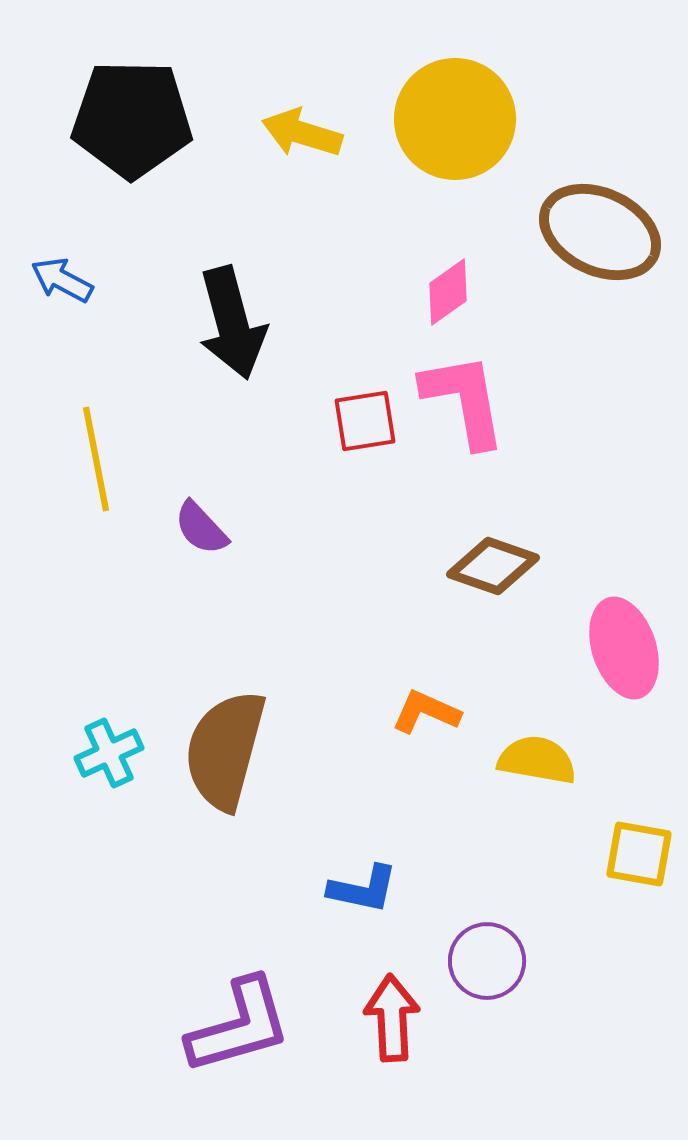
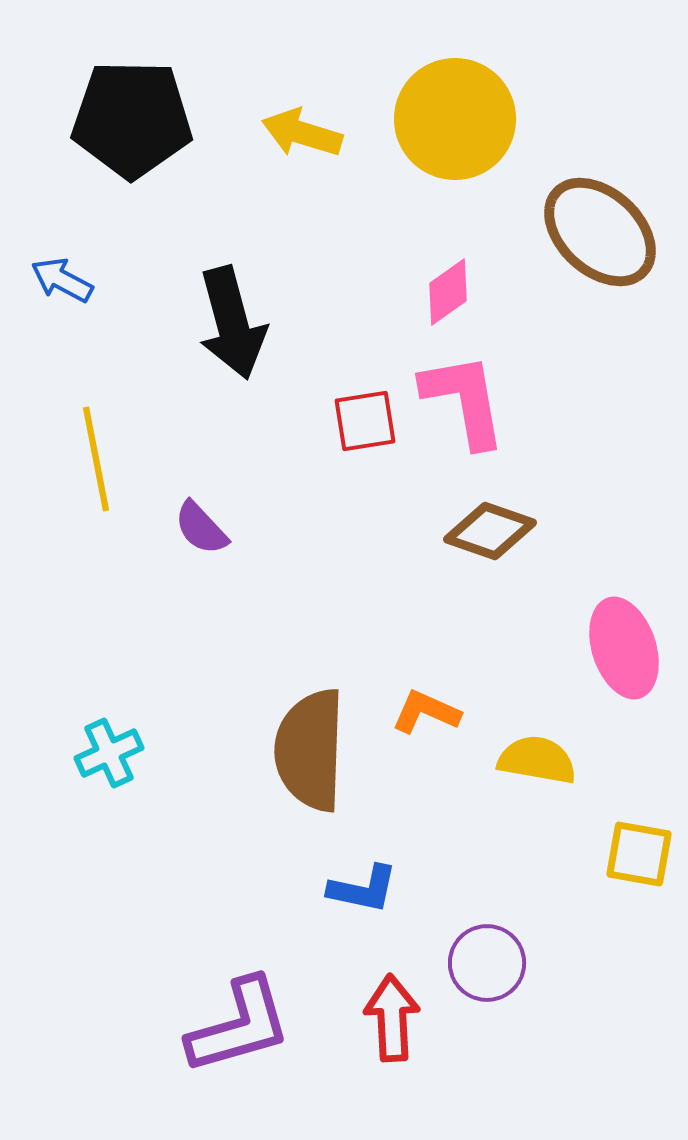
brown ellipse: rotated 18 degrees clockwise
brown diamond: moved 3 px left, 35 px up
brown semicircle: moved 85 px right; rotated 13 degrees counterclockwise
purple circle: moved 2 px down
